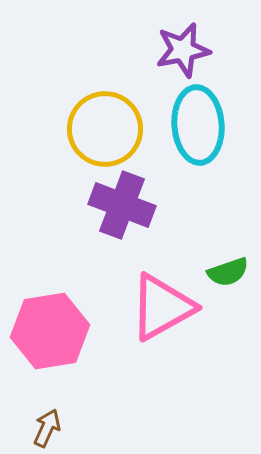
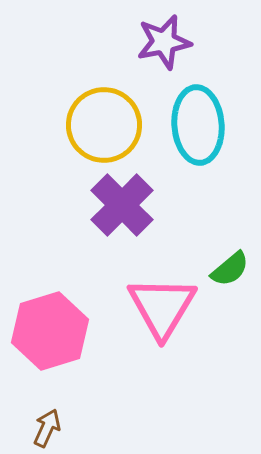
purple star: moved 19 px left, 8 px up
yellow circle: moved 1 px left, 4 px up
purple cross: rotated 24 degrees clockwise
green semicircle: moved 2 px right, 3 px up; rotated 21 degrees counterclockwise
pink triangle: rotated 30 degrees counterclockwise
pink hexagon: rotated 8 degrees counterclockwise
